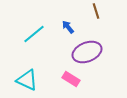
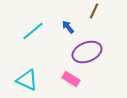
brown line: moved 2 px left; rotated 42 degrees clockwise
cyan line: moved 1 px left, 3 px up
